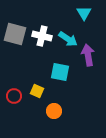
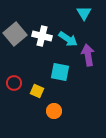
gray square: rotated 35 degrees clockwise
red circle: moved 13 px up
